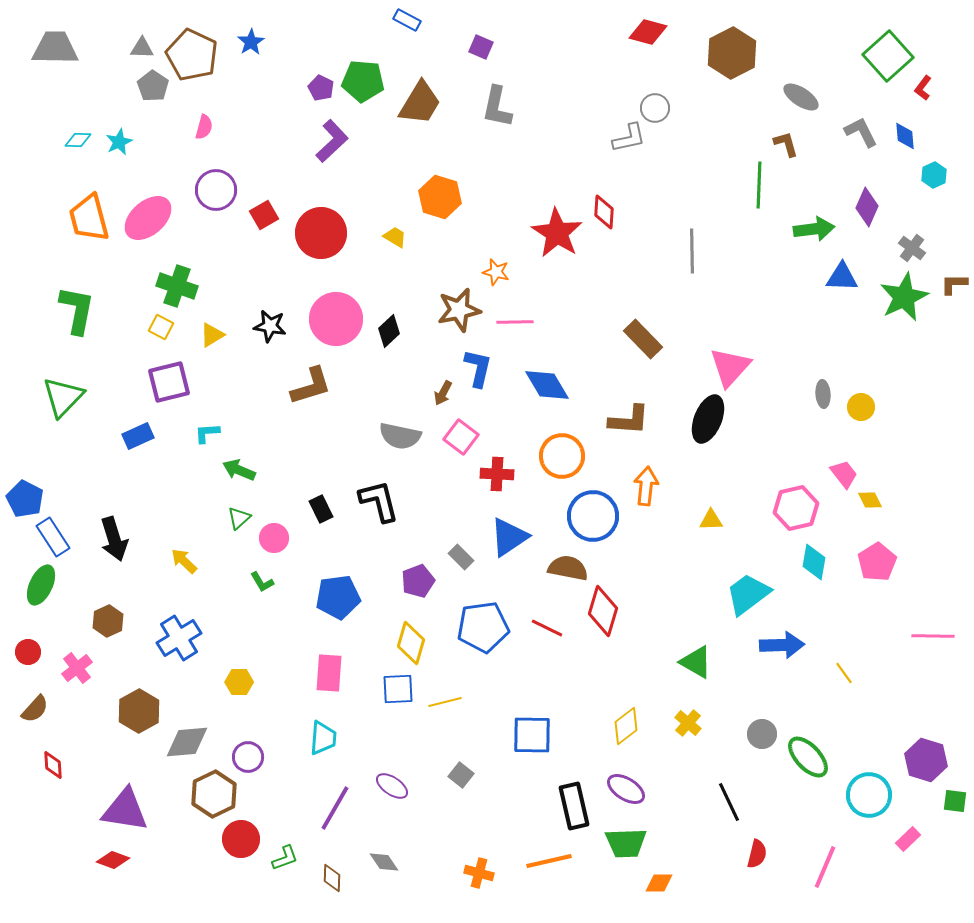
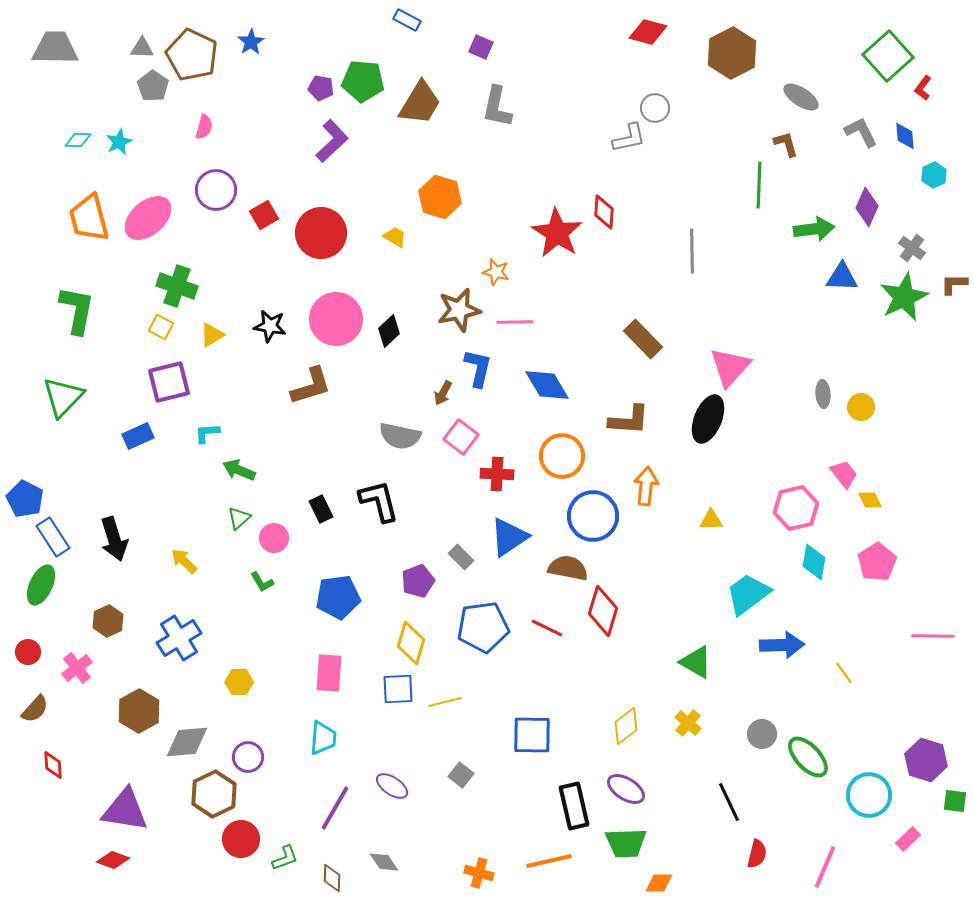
purple pentagon at (321, 88): rotated 15 degrees counterclockwise
